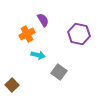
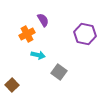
purple hexagon: moved 6 px right
